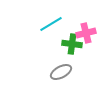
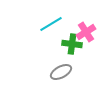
pink cross: moved 1 px up; rotated 18 degrees counterclockwise
